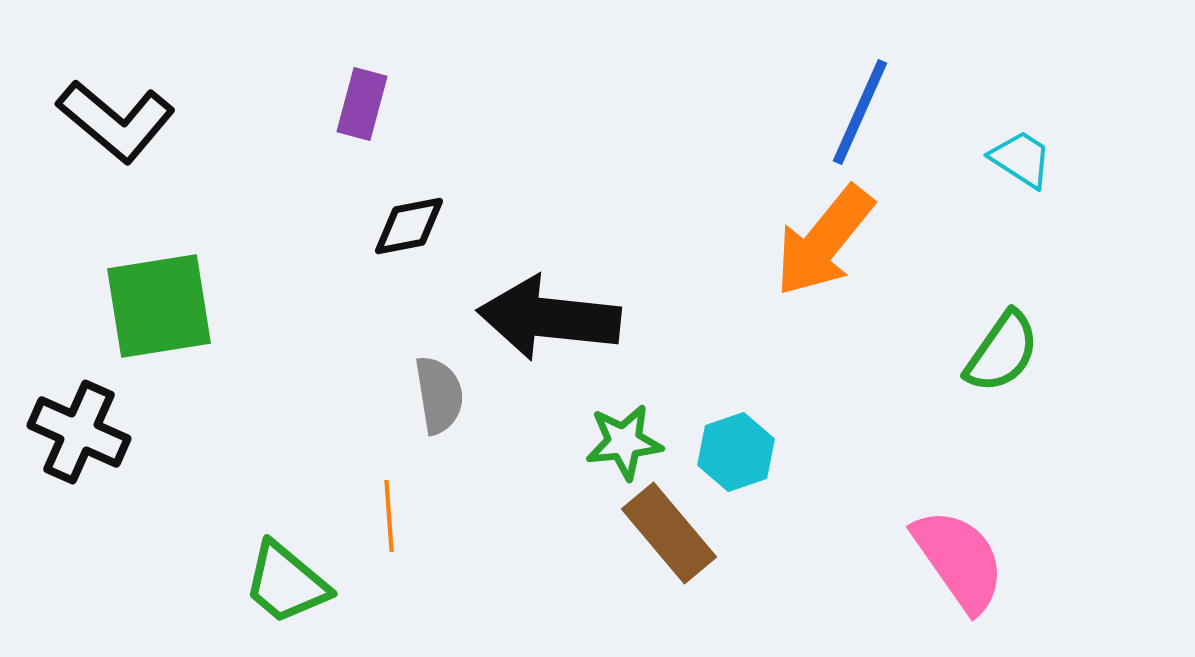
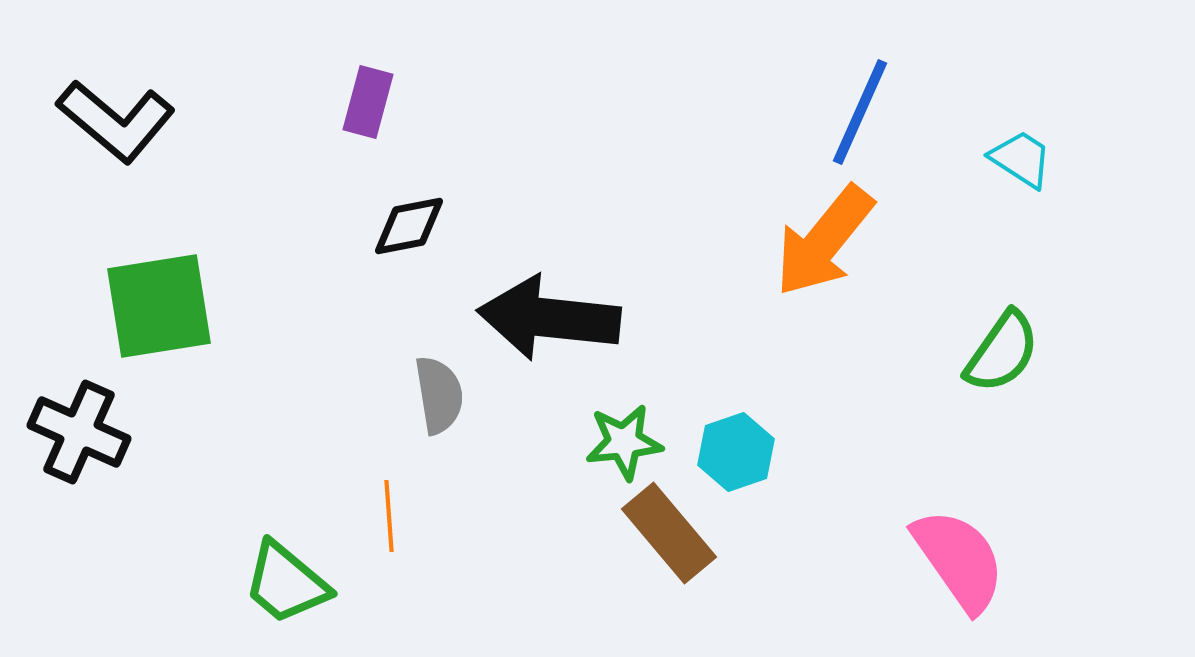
purple rectangle: moved 6 px right, 2 px up
